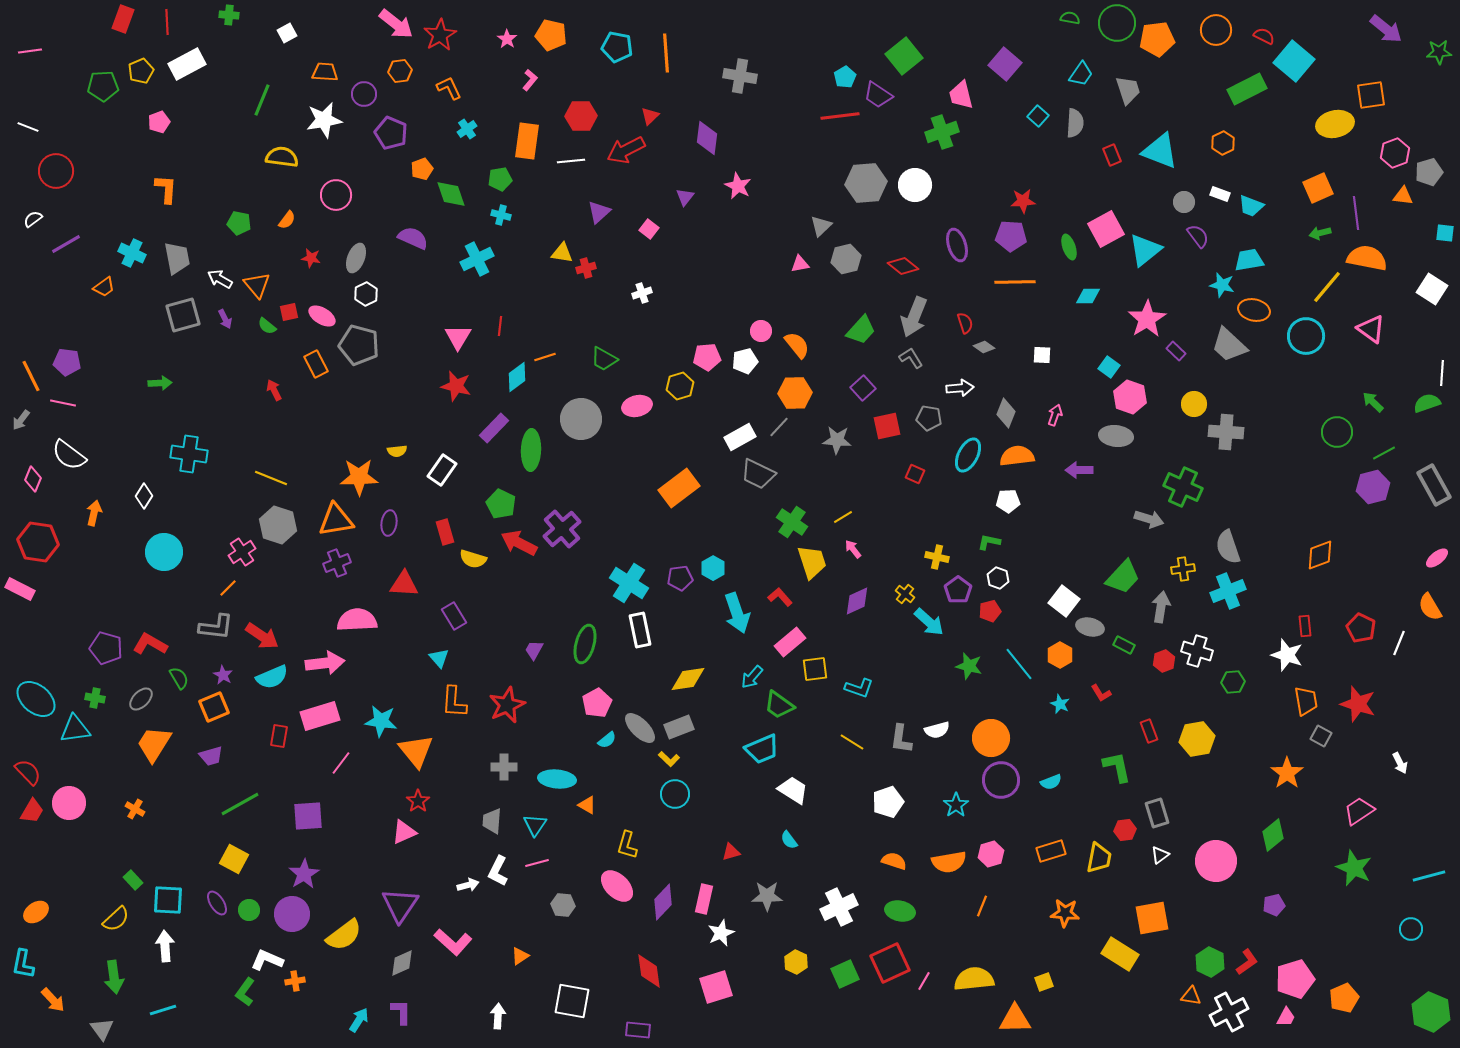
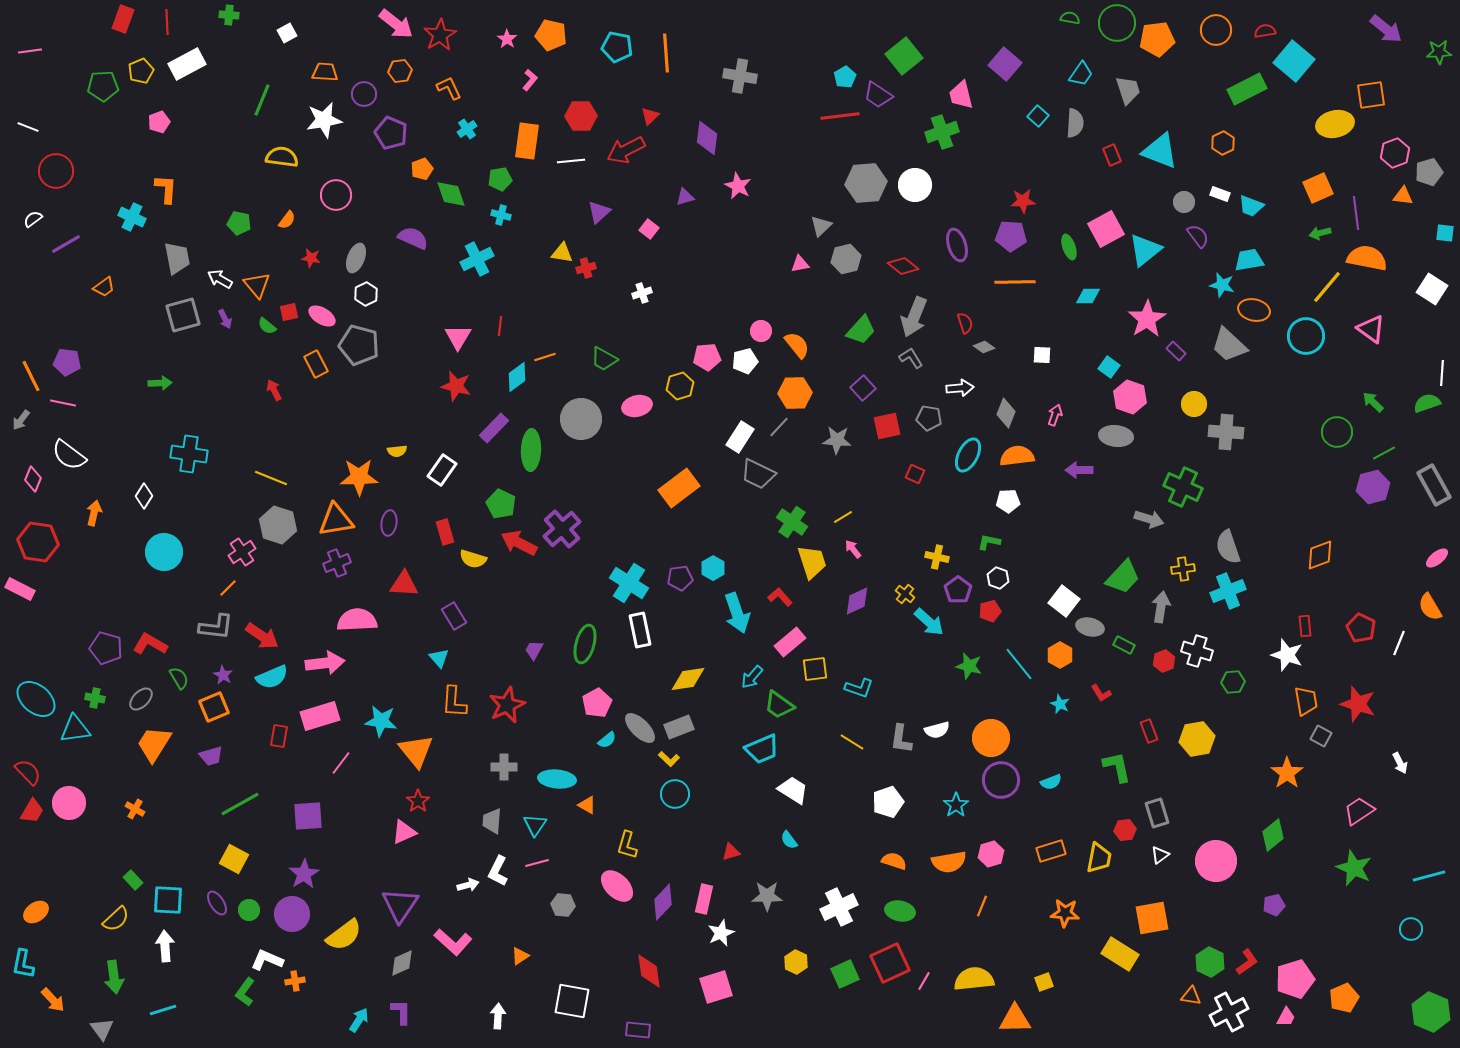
red semicircle at (1264, 36): moved 1 px right, 5 px up; rotated 35 degrees counterclockwise
purple triangle at (685, 197): rotated 36 degrees clockwise
cyan cross at (132, 253): moved 36 px up
white rectangle at (740, 437): rotated 28 degrees counterclockwise
